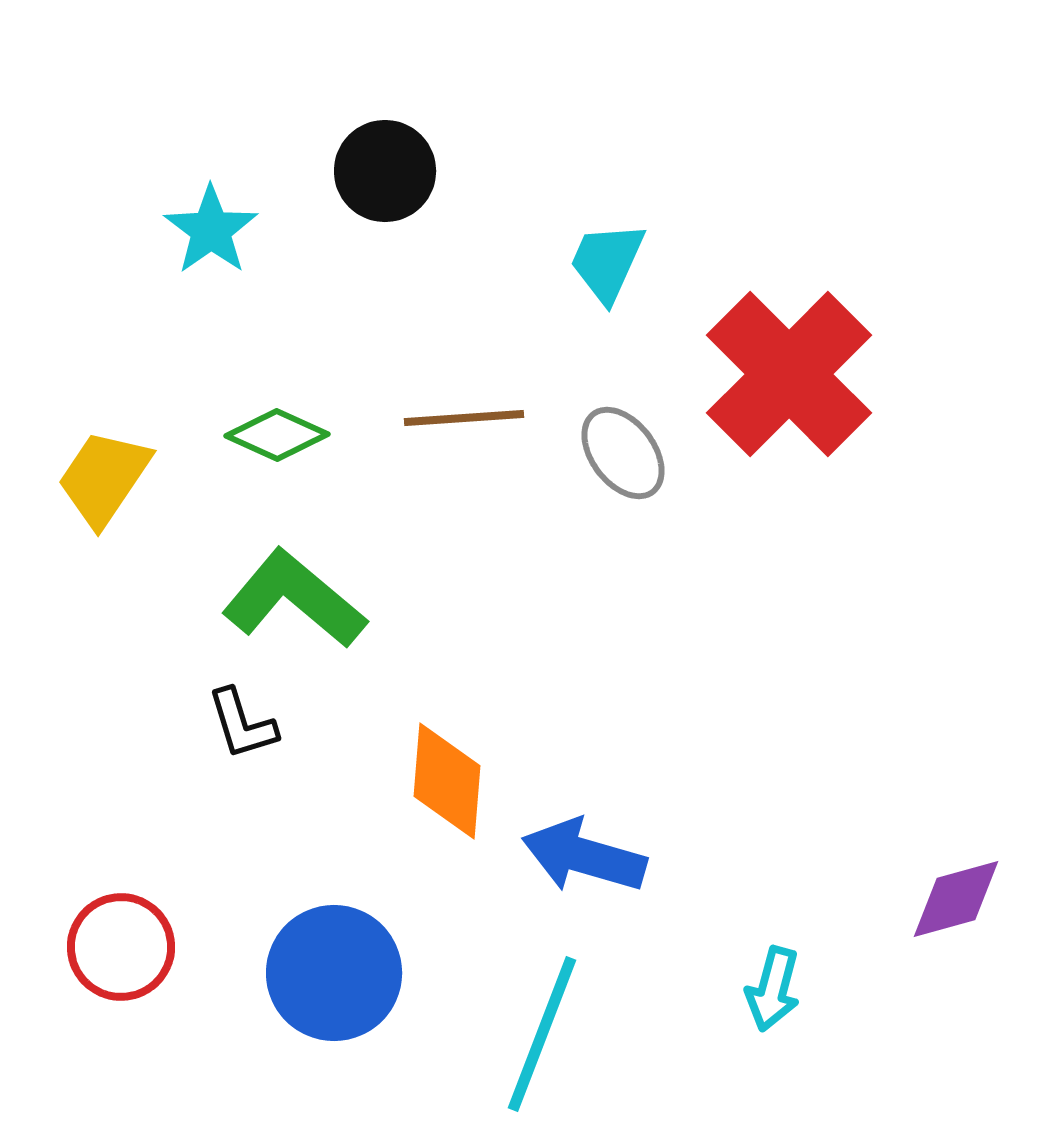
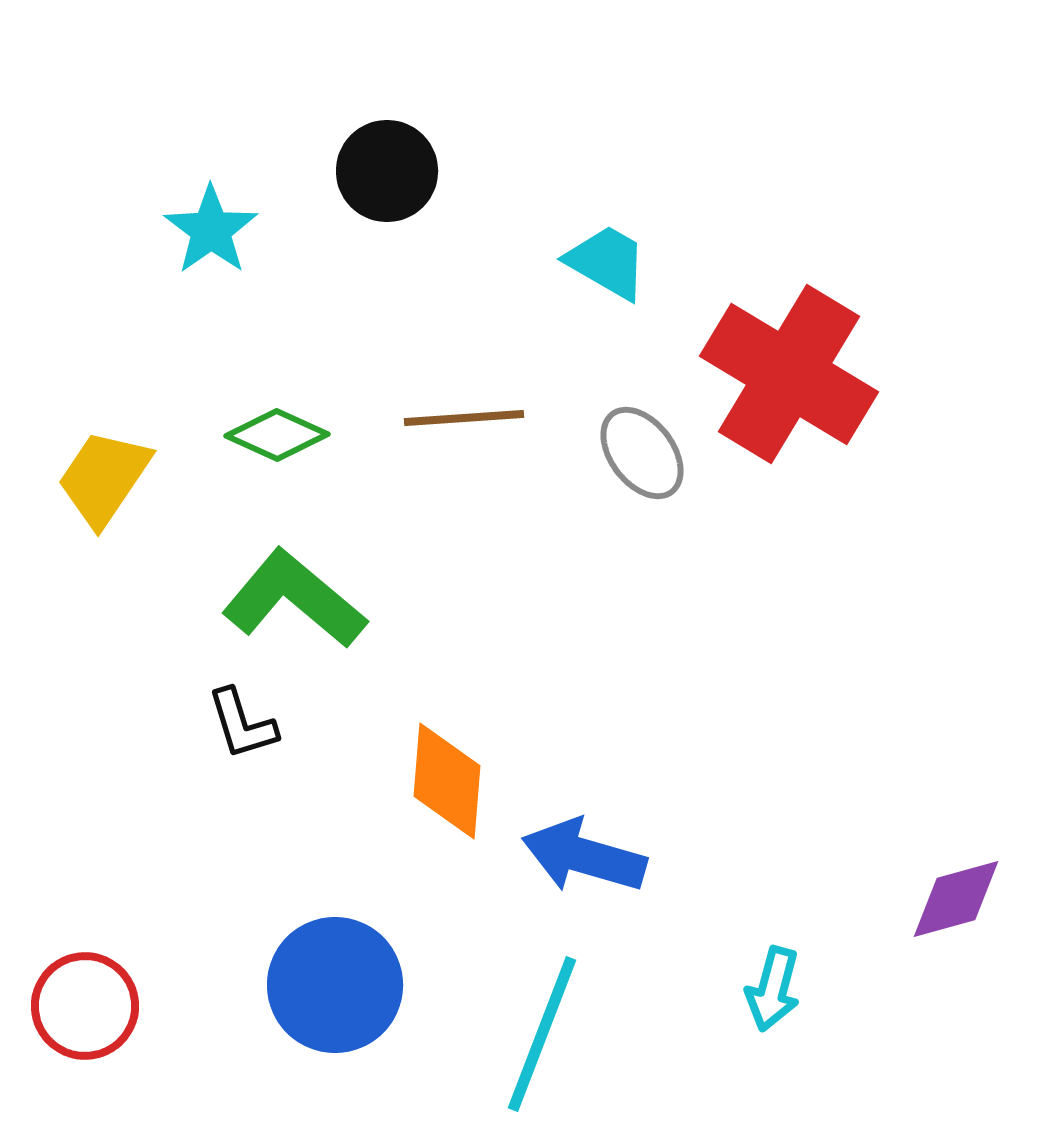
black circle: moved 2 px right
cyan trapezoid: rotated 96 degrees clockwise
red cross: rotated 14 degrees counterclockwise
gray ellipse: moved 19 px right
red circle: moved 36 px left, 59 px down
blue circle: moved 1 px right, 12 px down
